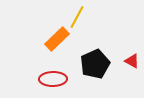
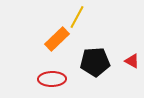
black pentagon: moved 2 px up; rotated 20 degrees clockwise
red ellipse: moved 1 px left
